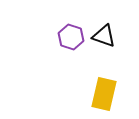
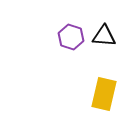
black triangle: rotated 15 degrees counterclockwise
